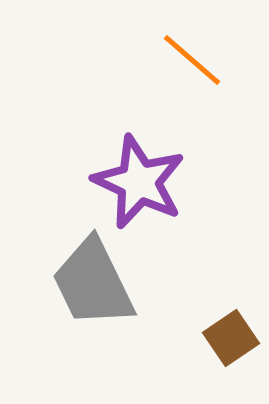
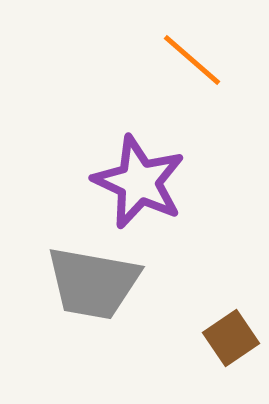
gray trapezoid: rotated 54 degrees counterclockwise
